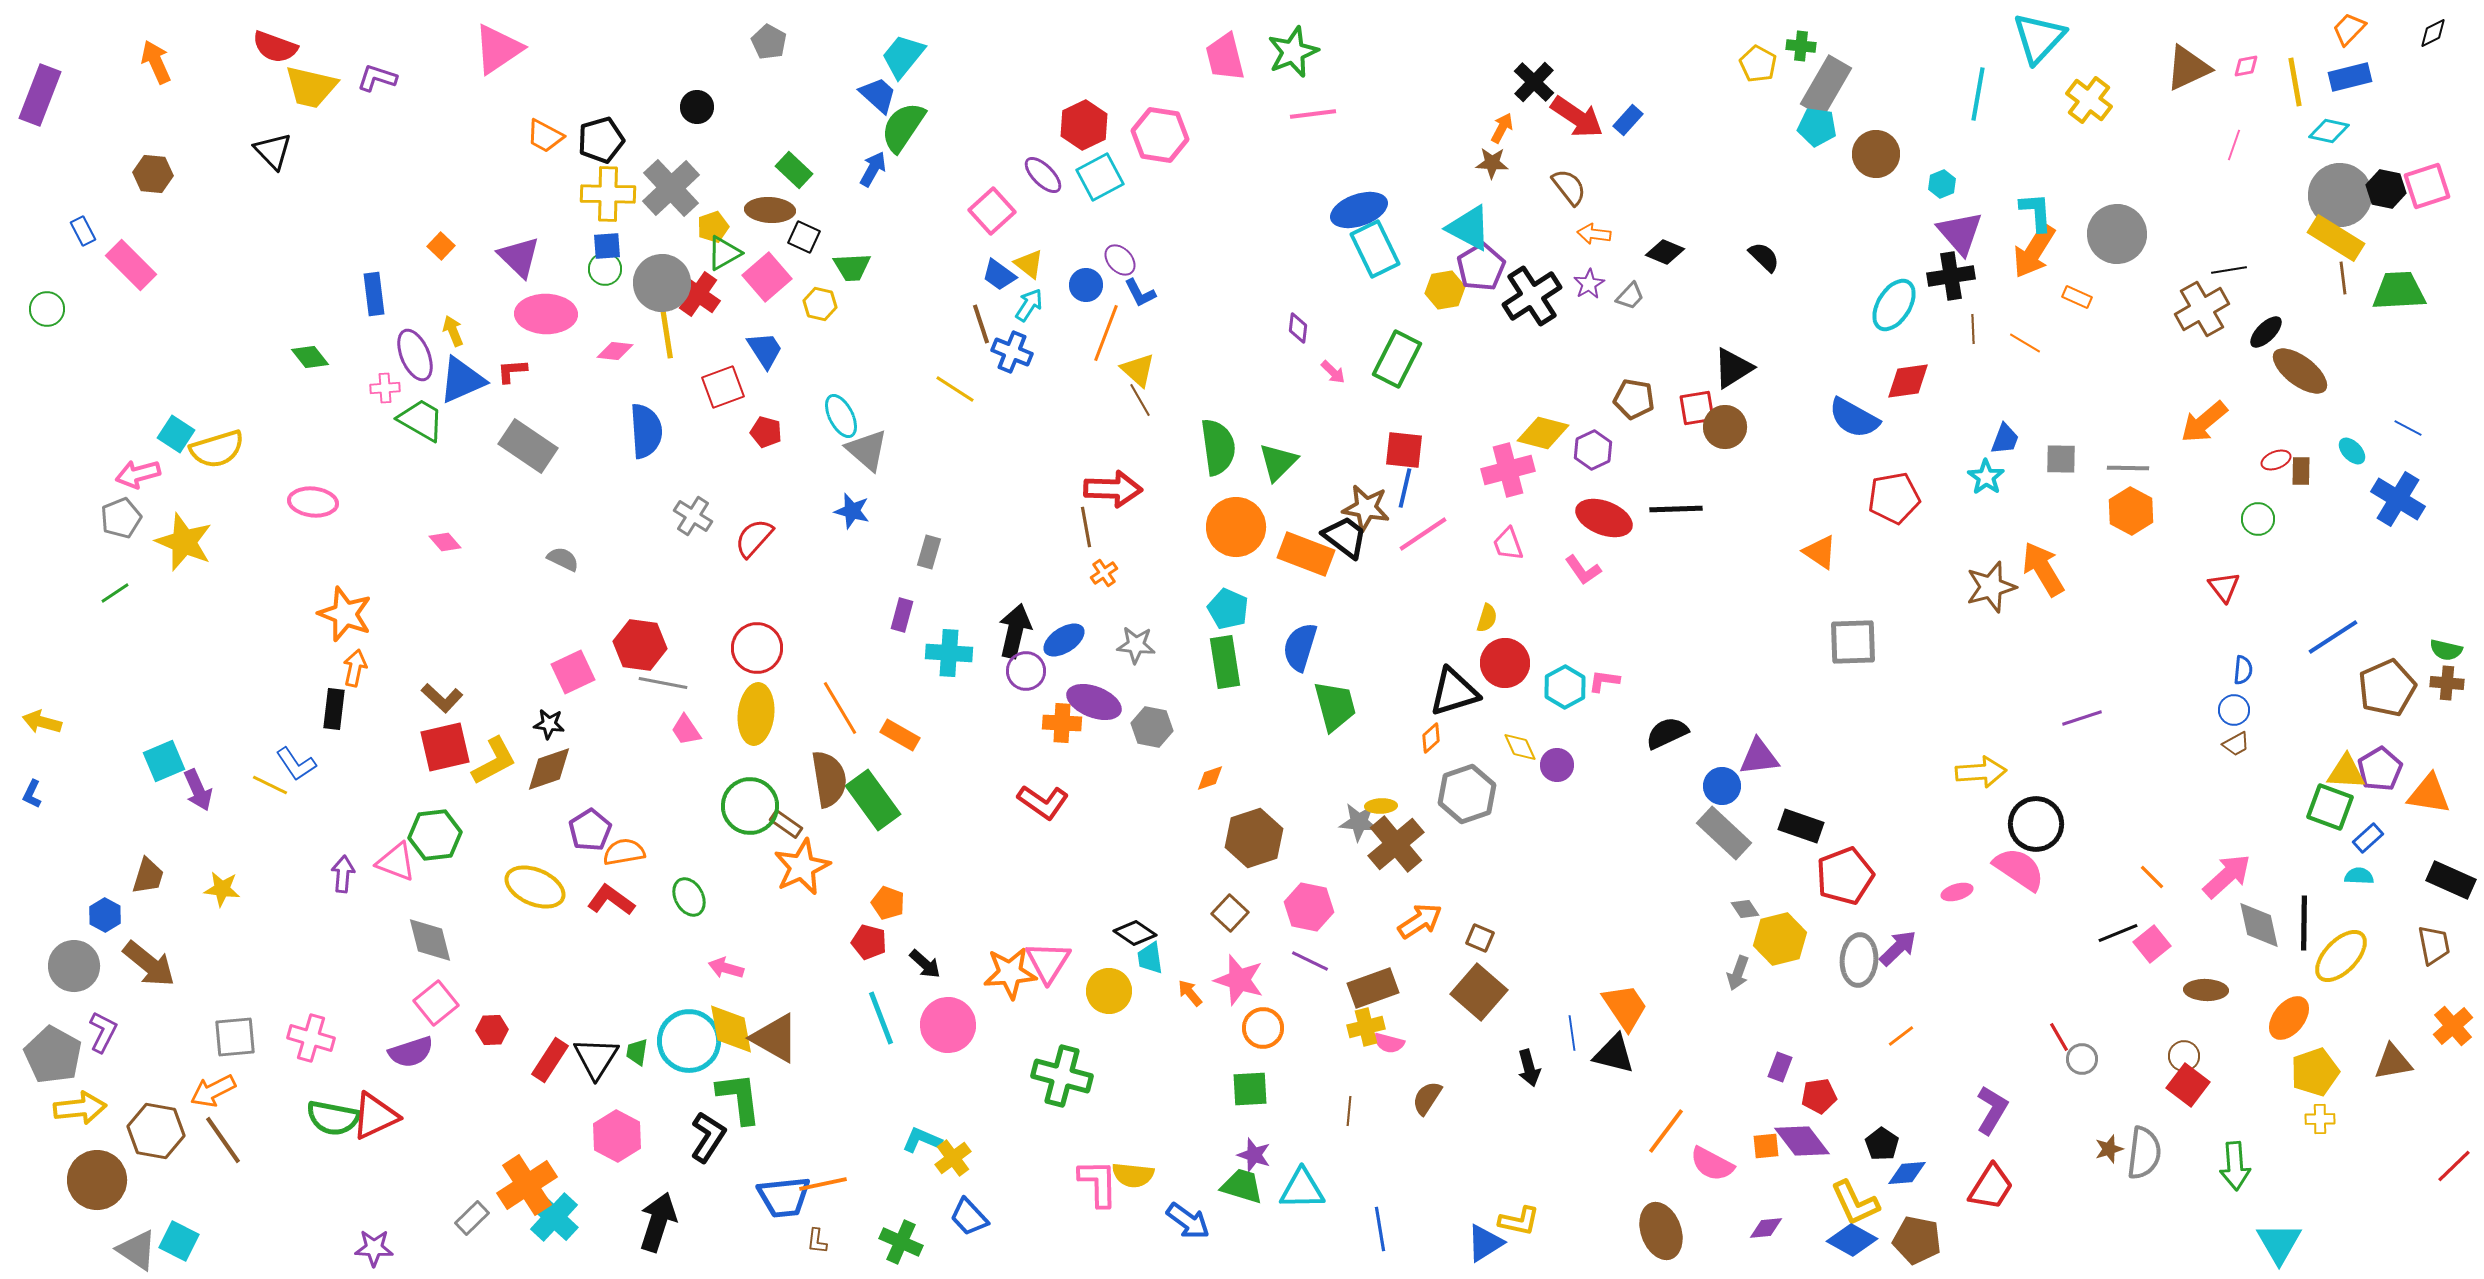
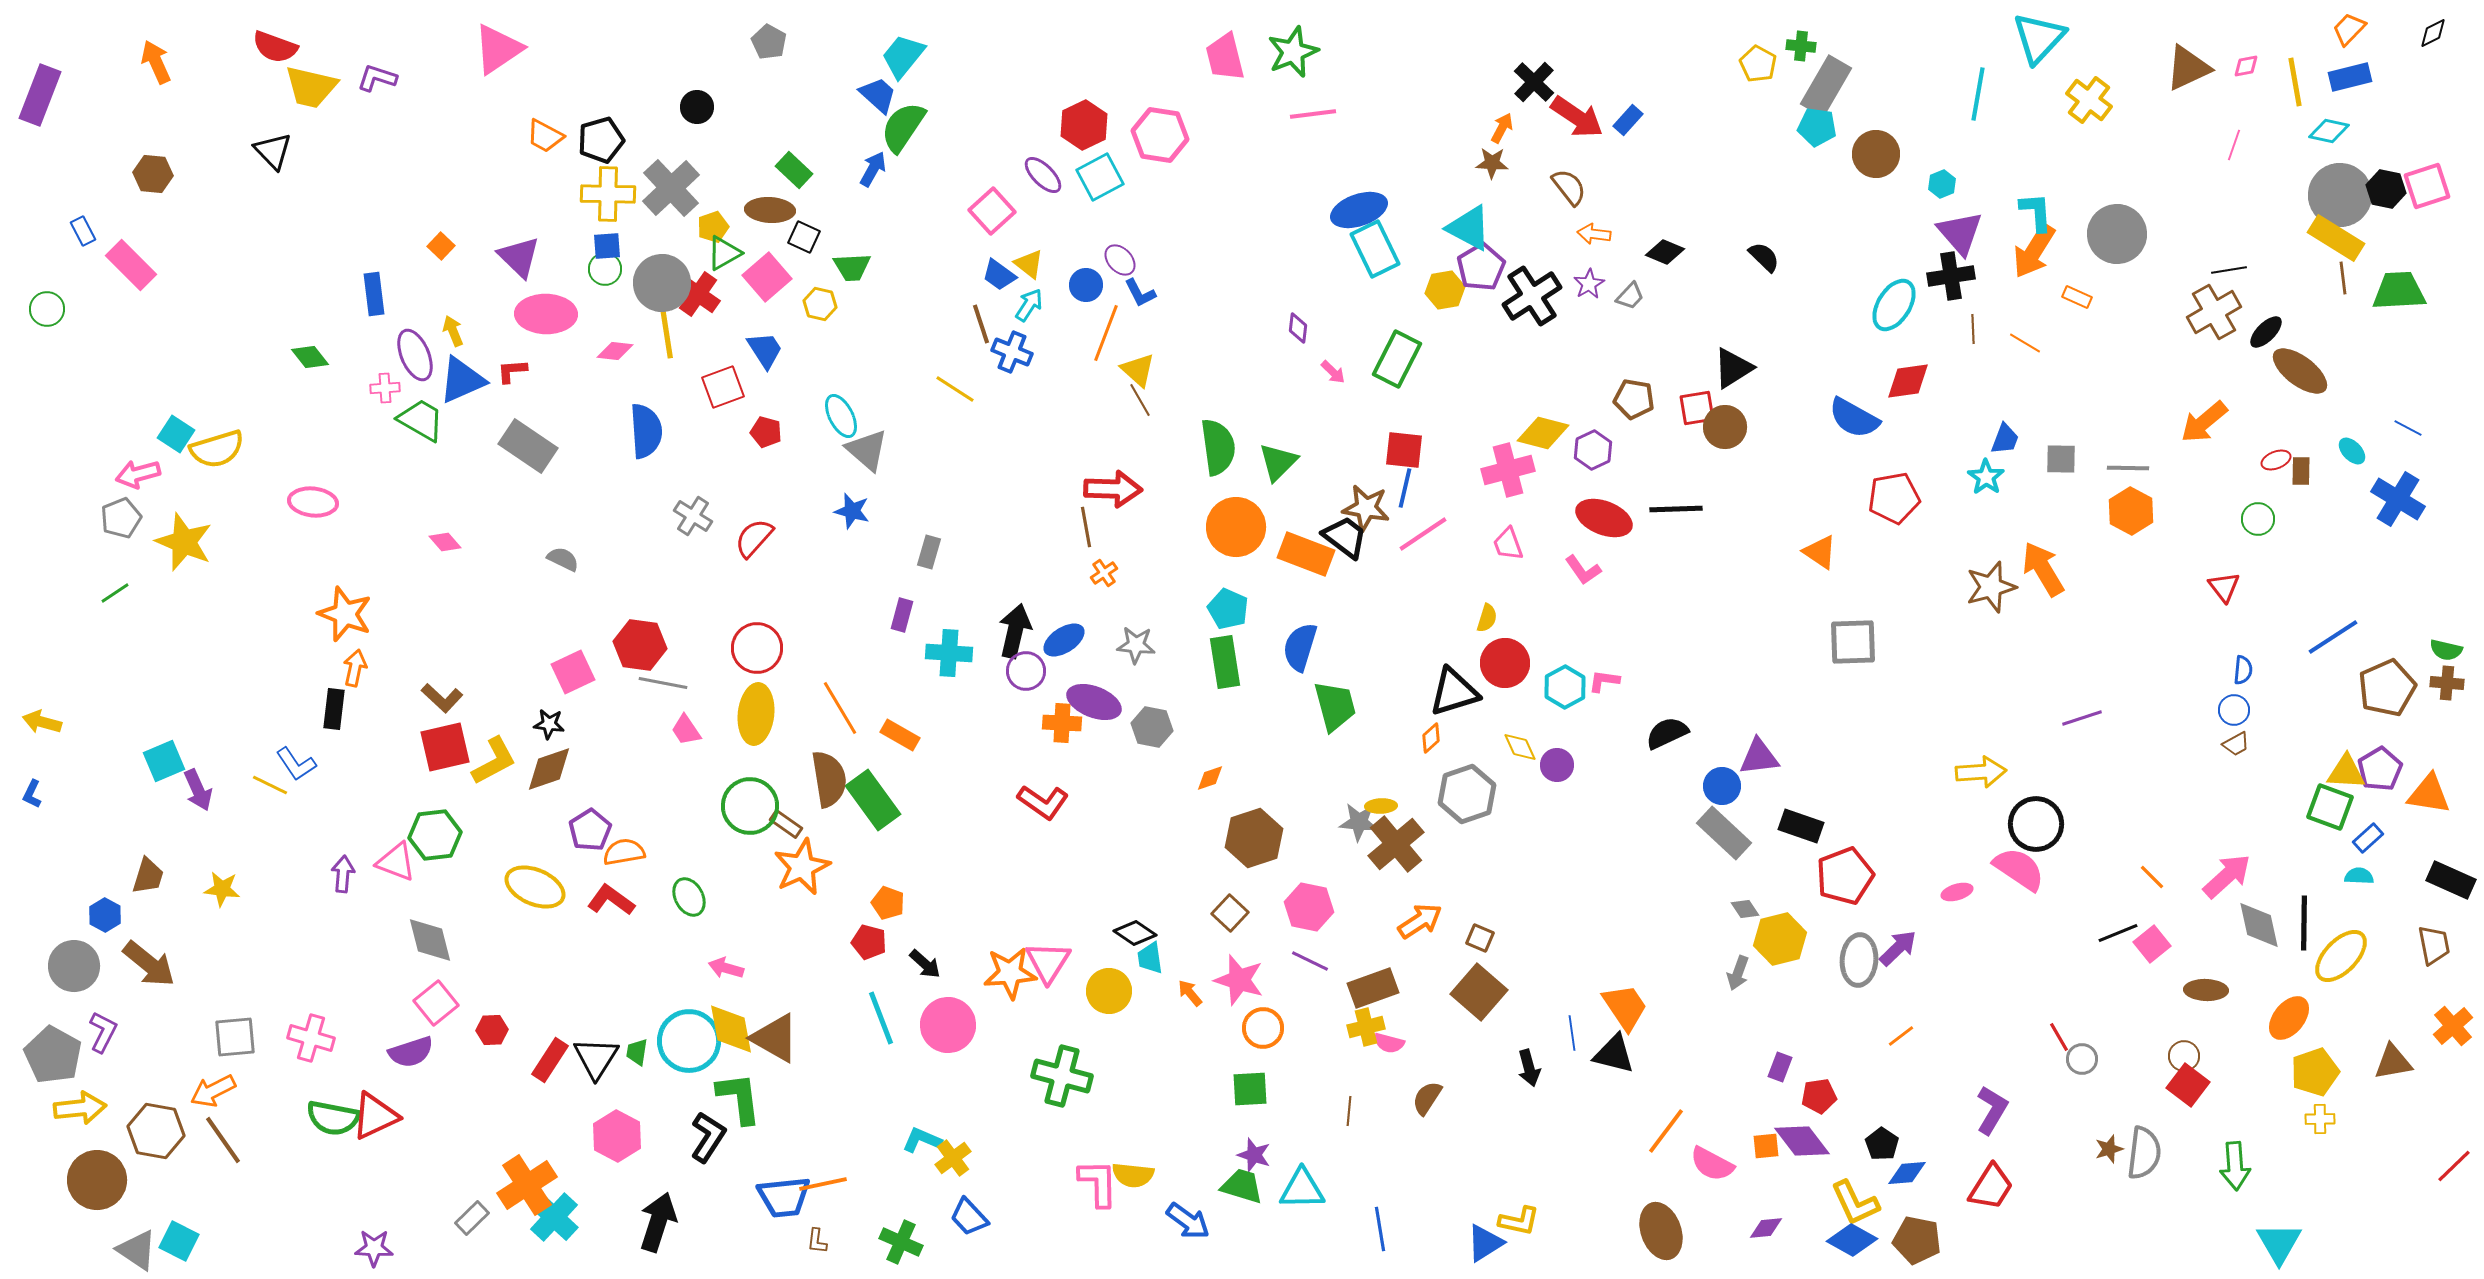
brown cross at (2202, 309): moved 12 px right, 3 px down
